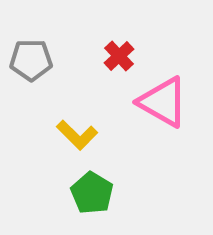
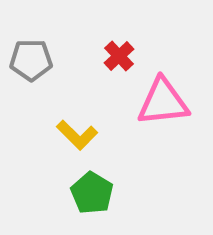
pink triangle: rotated 36 degrees counterclockwise
